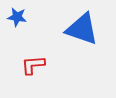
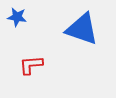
red L-shape: moved 2 px left
